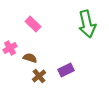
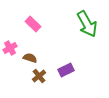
green arrow: rotated 16 degrees counterclockwise
